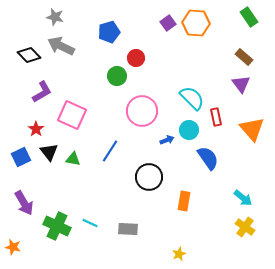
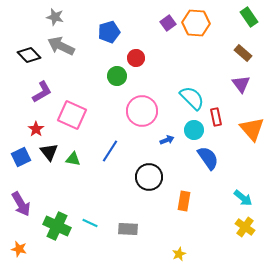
brown rectangle: moved 1 px left, 4 px up
cyan circle: moved 5 px right
purple arrow: moved 3 px left, 1 px down
orange star: moved 6 px right, 2 px down
